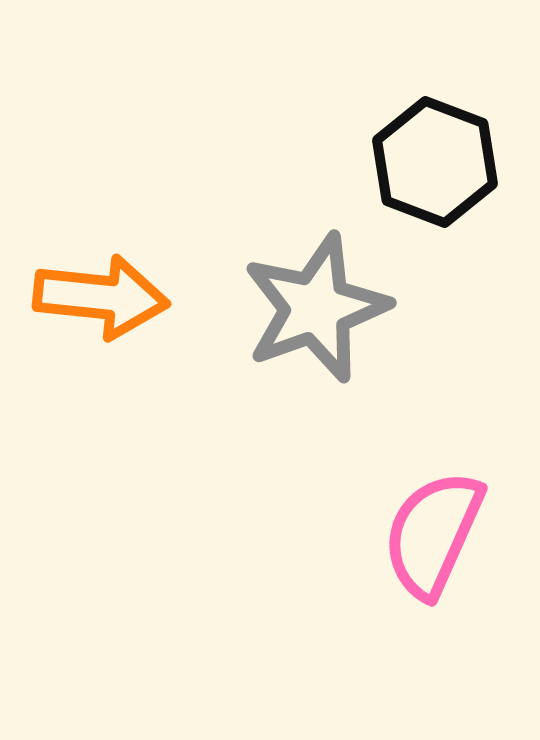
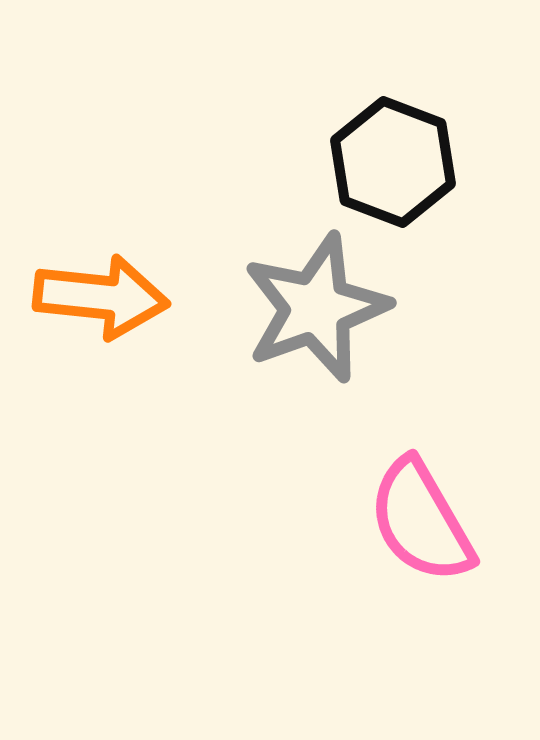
black hexagon: moved 42 px left
pink semicircle: moved 12 px left, 13 px up; rotated 54 degrees counterclockwise
